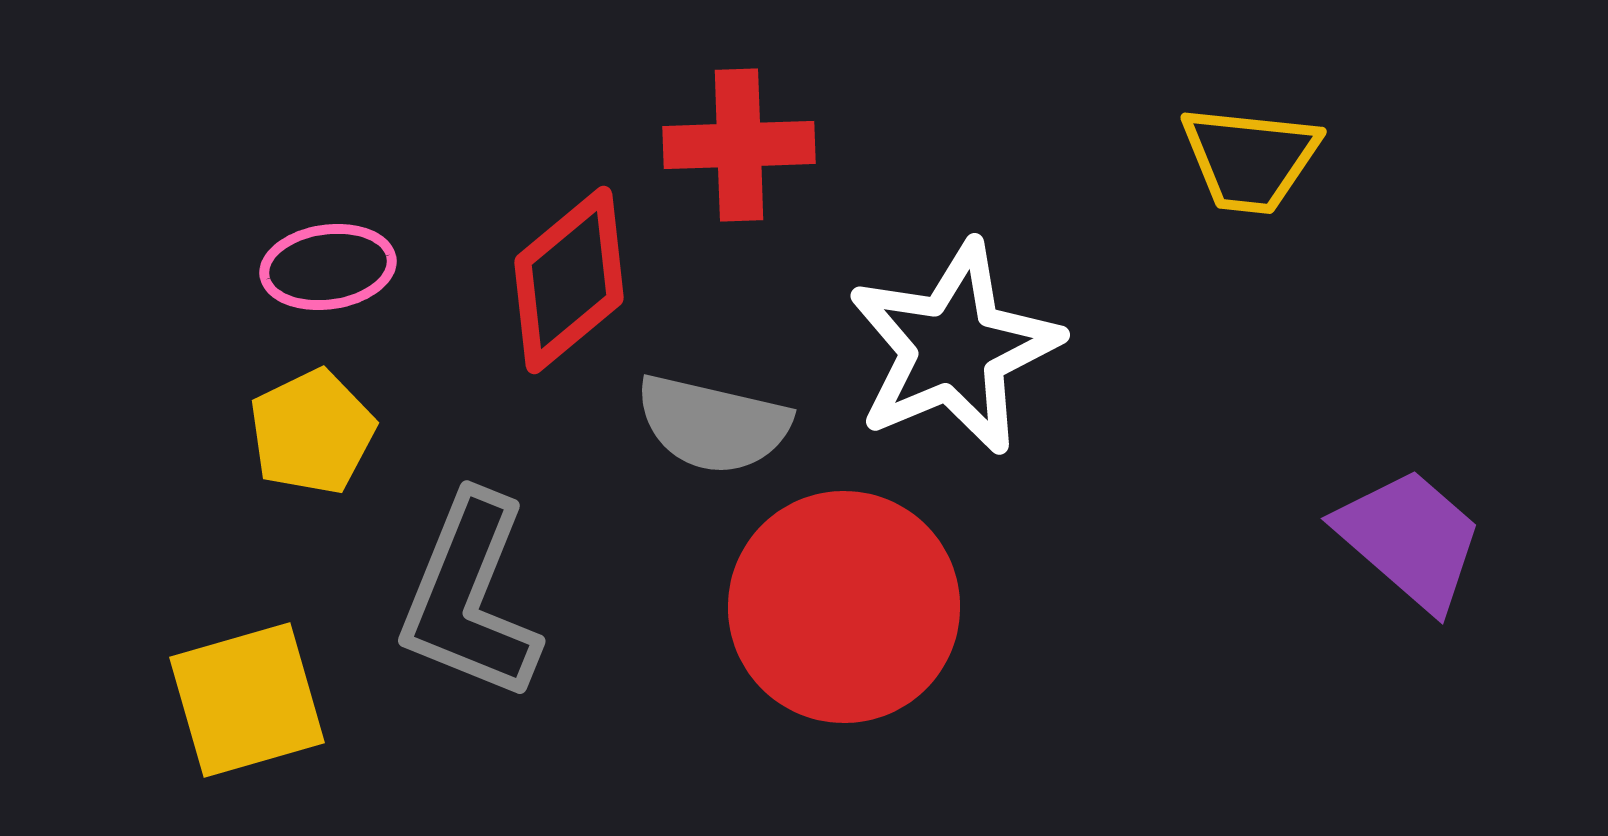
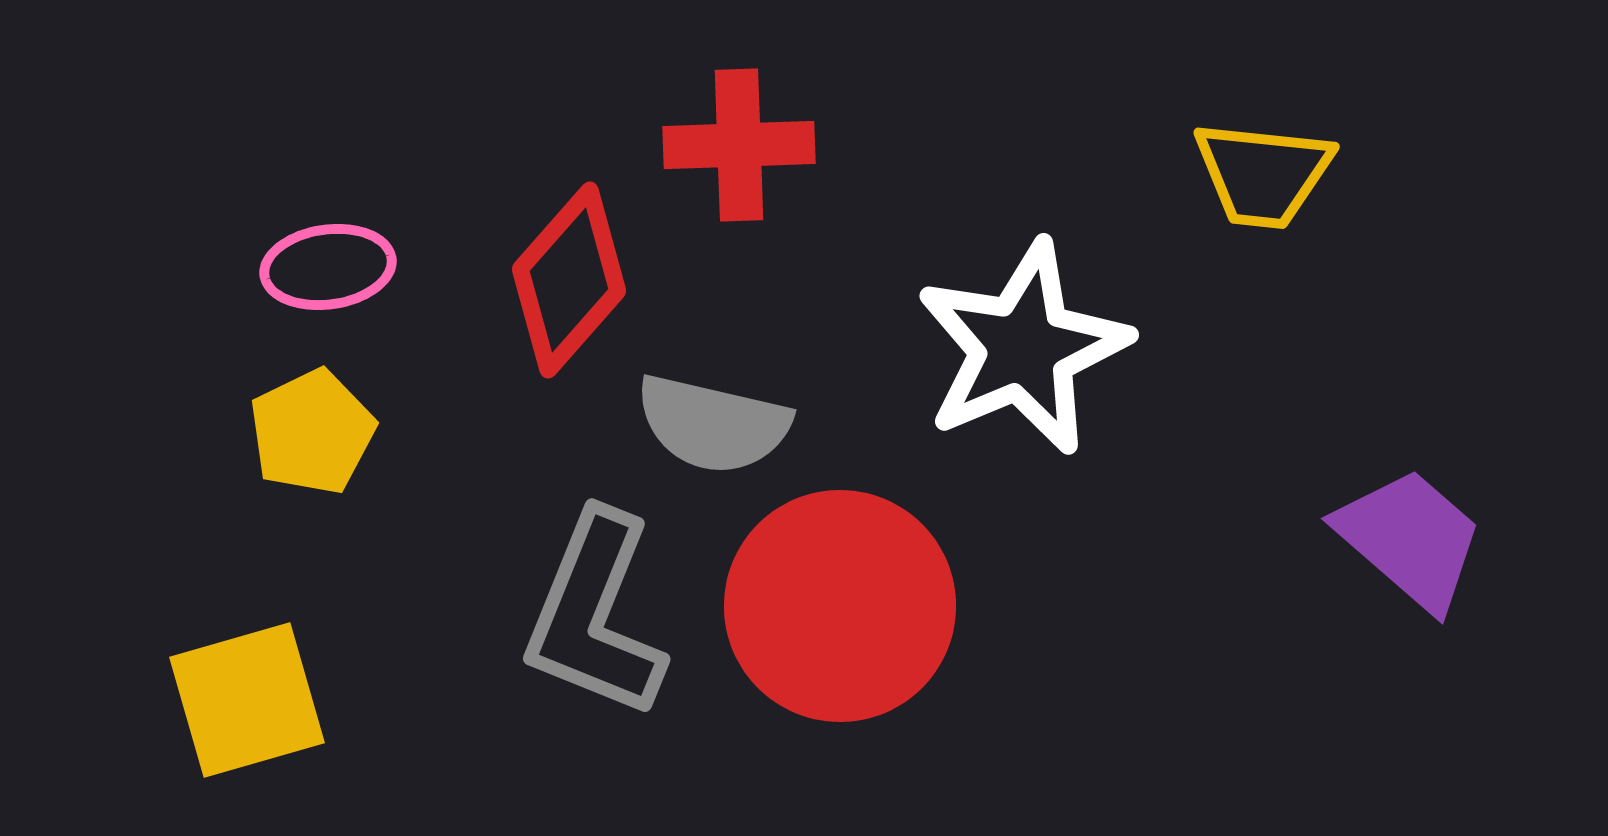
yellow trapezoid: moved 13 px right, 15 px down
red diamond: rotated 9 degrees counterclockwise
white star: moved 69 px right
gray L-shape: moved 125 px right, 18 px down
red circle: moved 4 px left, 1 px up
